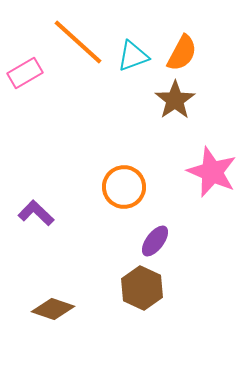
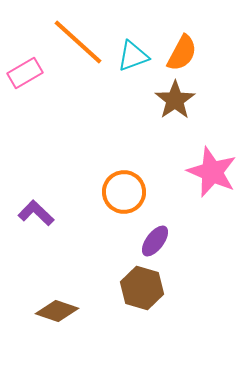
orange circle: moved 5 px down
brown hexagon: rotated 9 degrees counterclockwise
brown diamond: moved 4 px right, 2 px down
